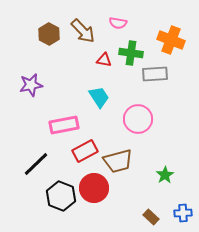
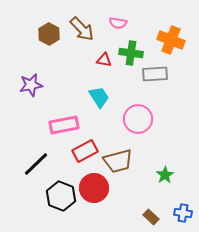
brown arrow: moved 1 px left, 2 px up
blue cross: rotated 12 degrees clockwise
